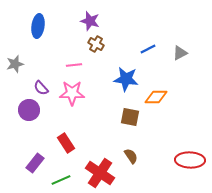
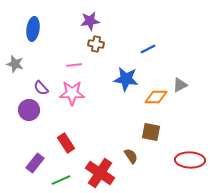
purple star: rotated 24 degrees counterclockwise
blue ellipse: moved 5 px left, 3 px down
brown cross: rotated 21 degrees counterclockwise
gray triangle: moved 32 px down
gray star: rotated 30 degrees clockwise
brown square: moved 21 px right, 15 px down
